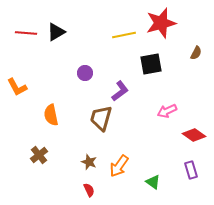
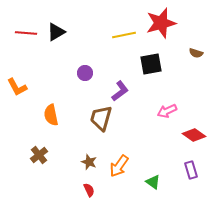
brown semicircle: rotated 80 degrees clockwise
